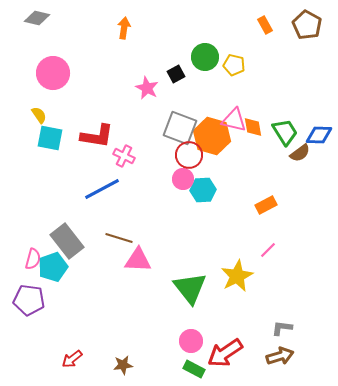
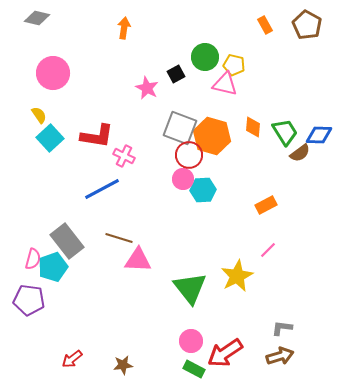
pink triangle at (234, 120): moved 9 px left, 36 px up
orange diamond at (253, 127): rotated 15 degrees clockwise
cyan square at (50, 138): rotated 36 degrees clockwise
